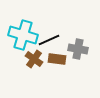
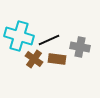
cyan cross: moved 4 px left, 1 px down
gray cross: moved 2 px right, 2 px up
